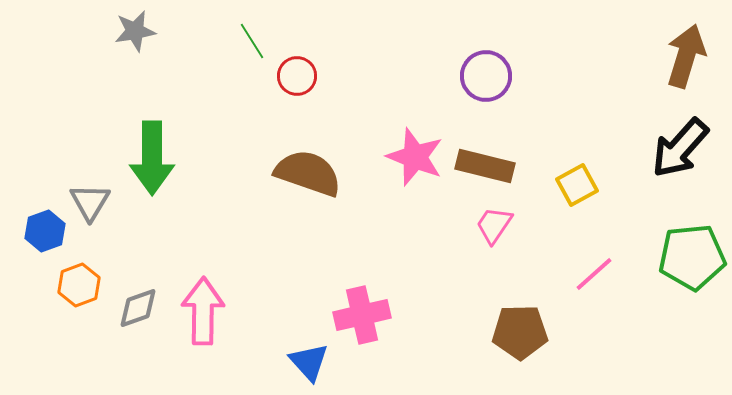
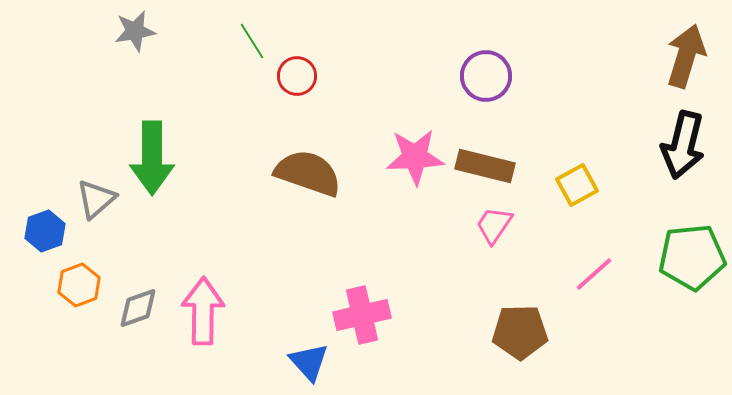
black arrow: moved 3 px right, 3 px up; rotated 28 degrees counterclockwise
pink star: rotated 24 degrees counterclockwise
gray triangle: moved 6 px right, 3 px up; rotated 18 degrees clockwise
